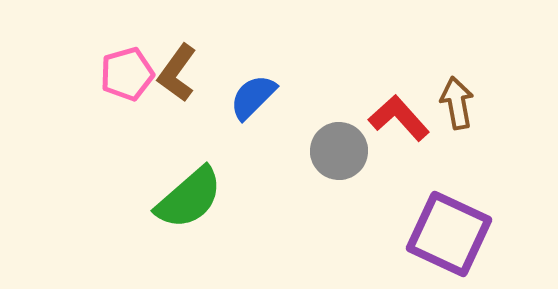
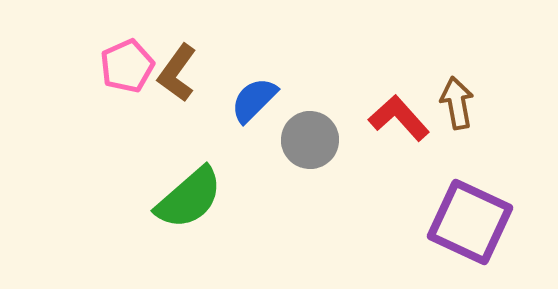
pink pentagon: moved 8 px up; rotated 8 degrees counterclockwise
blue semicircle: moved 1 px right, 3 px down
gray circle: moved 29 px left, 11 px up
purple square: moved 21 px right, 12 px up
